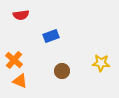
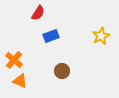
red semicircle: moved 17 px right, 2 px up; rotated 49 degrees counterclockwise
yellow star: moved 27 px up; rotated 30 degrees counterclockwise
